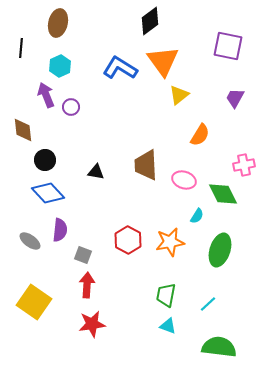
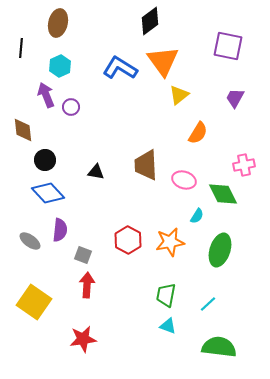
orange semicircle: moved 2 px left, 2 px up
red star: moved 9 px left, 15 px down
